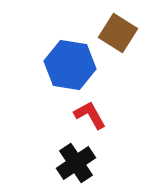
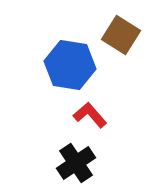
brown square: moved 3 px right, 2 px down
red L-shape: rotated 12 degrees counterclockwise
